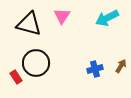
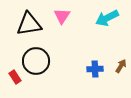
black triangle: rotated 24 degrees counterclockwise
black circle: moved 2 px up
blue cross: rotated 14 degrees clockwise
red rectangle: moved 1 px left
